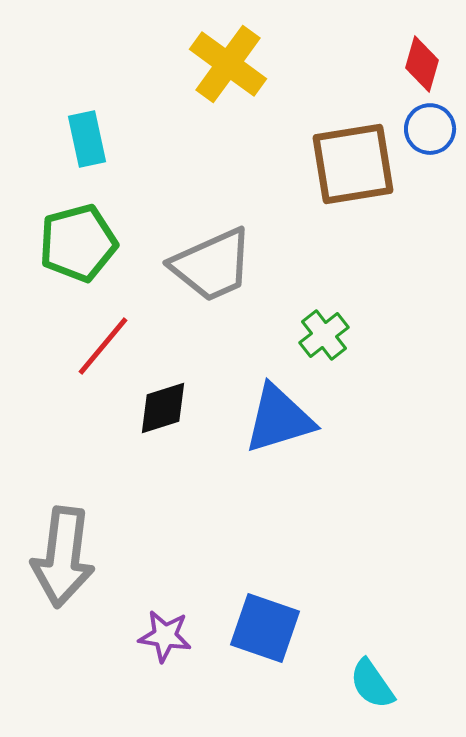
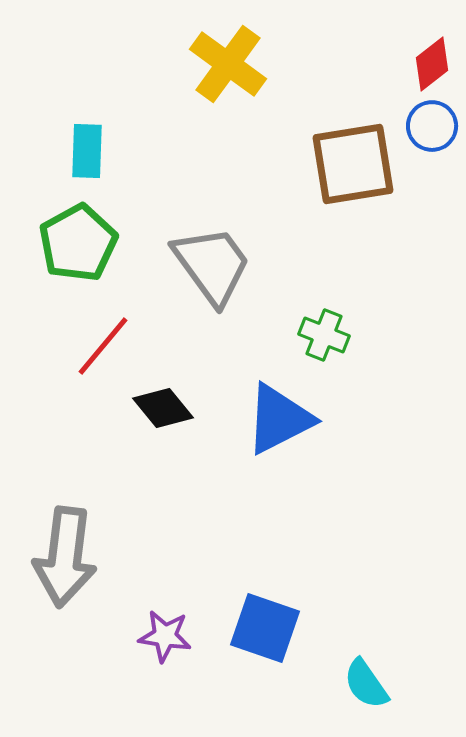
red diamond: moved 10 px right; rotated 36 degrees clockwise
blue circle: moved 2 px right, 3 px up
cyan rectangle: moved 12 px down; rotated 14 degrees clockwise
green pentagon: rotated 14 degrees counterclockwise
gray trapezoid: rotated 102 degrees counterclockwise
green cross: rotated 30 degrees counterclockwise
black diamond: rotated 68 degrees clockwise
blue triangle: rotated 10 degrees counterclockwise
gray arrow: moved 2 px right
cyan semicircle: moved 6 px left
